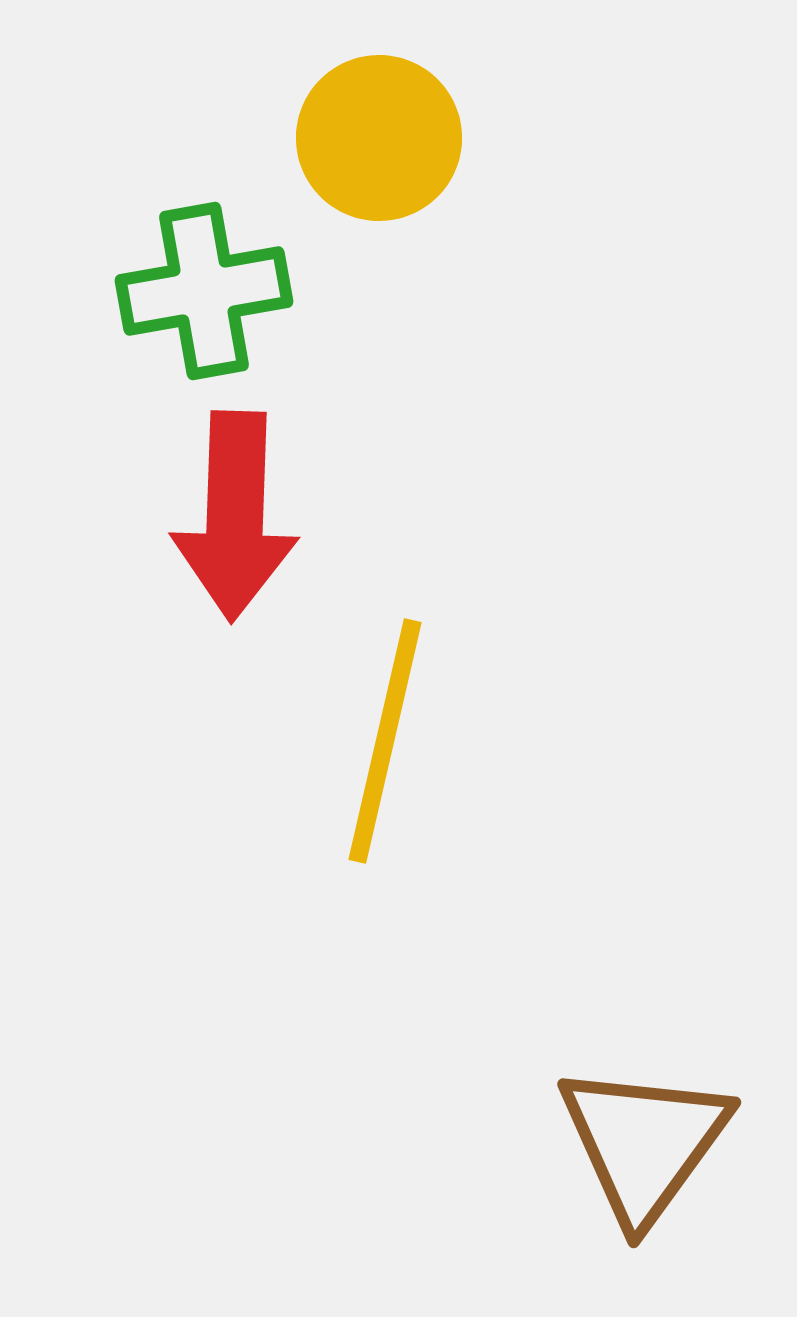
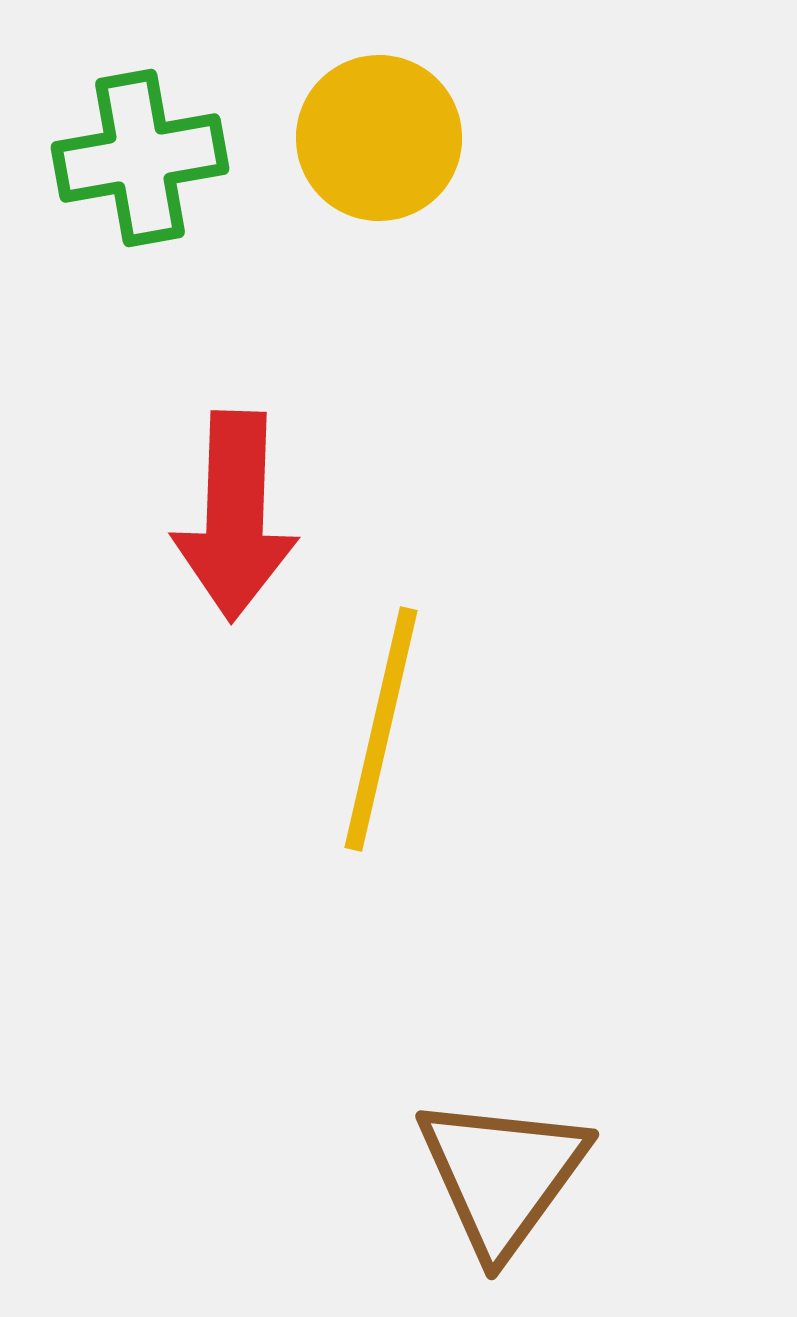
green cross: moved 64 px left, 133 px up
yellow line: moved 4 px left, 12 px up
brown triangle: moved 142 px left, 32 px down
